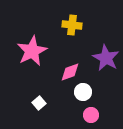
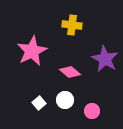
purple star: moved 1 px left, 1 px down
pink diamond: rotated 60 degrees clockwise
white circle: moved 18 px left, 8 px down
pink circle: moved 1 px right, 4 px up
